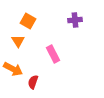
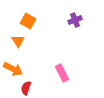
purple cross: rotated 16 degrees counterclockwise
pink rectangle: moved 9 px right, 19 px down
red semicircle: moved 7 px left, 6 px down
